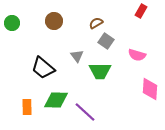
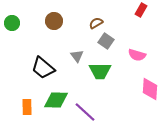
red rectangle: moved 1 px up
